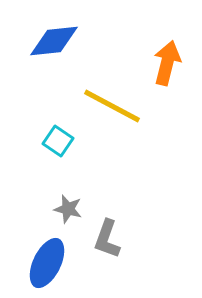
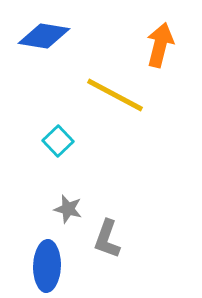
blue diamond: moved 10 px left, 5 px up; rotated 15 degrees clockwise
orange arrow: moved 7 px left, 18 px up
yellow line: moved 3 px right, 11 px up
cyan square: rotated 12 degrees clockwise
blue ellipse: moved 3 px down; rotated 24 degrees counterclockwise
